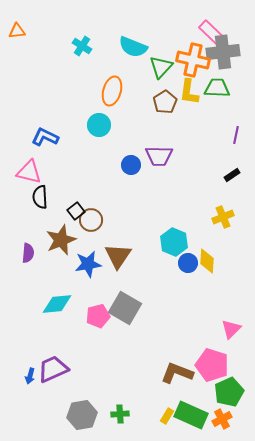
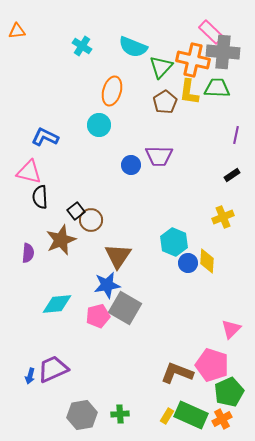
gray cross at (223, 52): rotated 12 degrees clockwise
blue star at (88, 264): moved 19 px right, 21 px down
